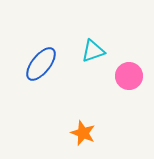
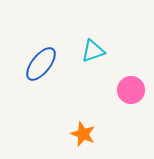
pink circle: moved 2 px right, 14 px down
orange star: moved 1 px down
